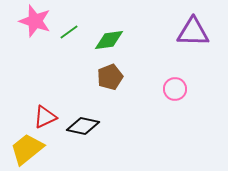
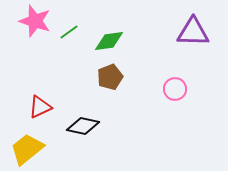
green diamond: moved 1 px down
red triangle: moved 5 px left, 10 px up
